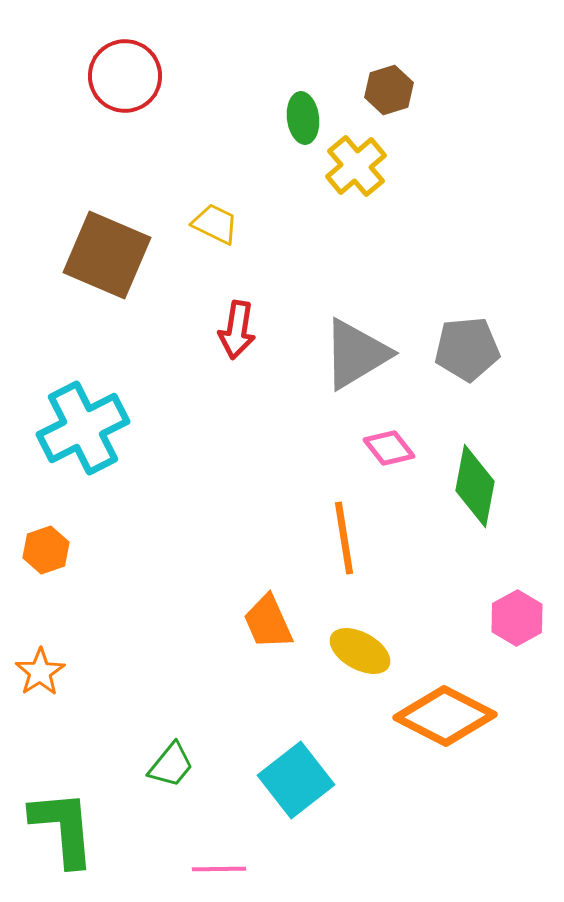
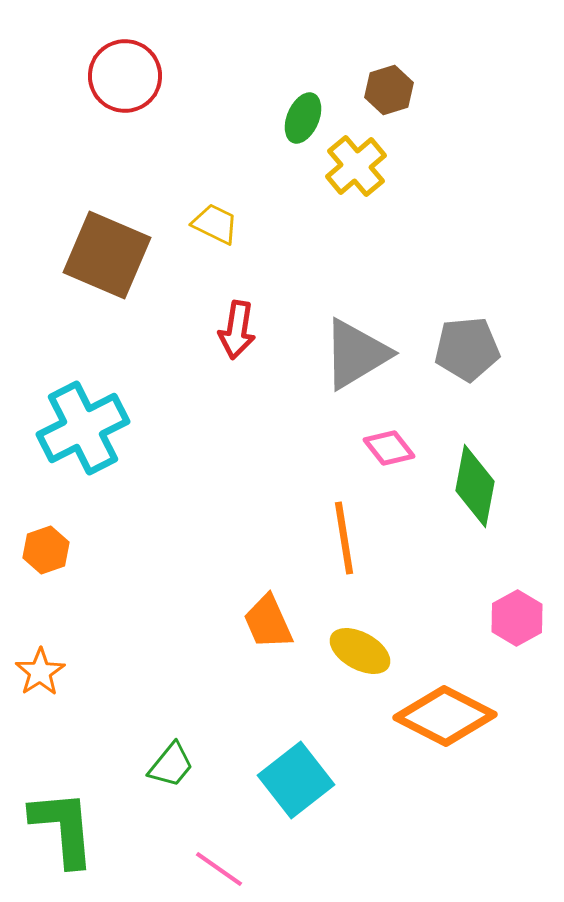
green ellipse: rotated 30 degrees clockwise
pink line: rotated 36 degrees clockwise
